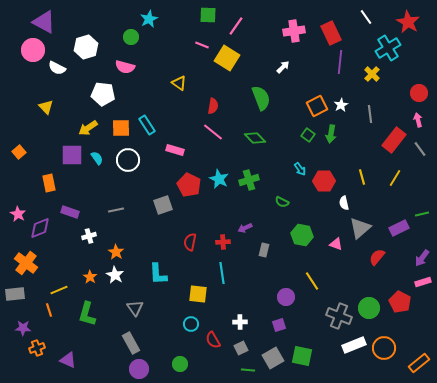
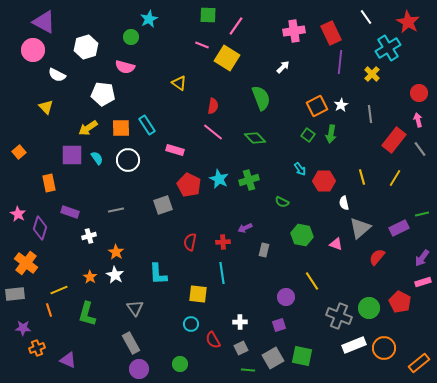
white semicircle at (57, 68): moved 7 px down
purple diamond at (40, 228): rotated 50 degrees counterclockwise
